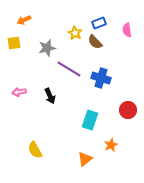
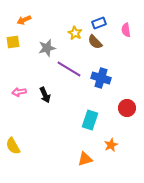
pink semicircle: moved 1 px left
yellow square: moved 1 px left, 1 px up
black arrow: moved 5 px left, 1 px up
red circle: moved 1 px left, 2 px up
yellow semicircle: moved 22 px left, 4 px up
orange triangle: rotated 21 degrees clockwise
